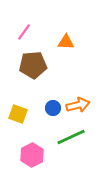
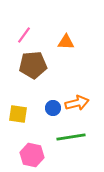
pink line: moved 3 px down
orange arrow: moved 1 px left, 2 px up
yellow square: rotated 12 degrees counterclockwise
green line: rotated 16 degrees clockwise
pink hexagon: rotated 20 degrees counterclockwise
